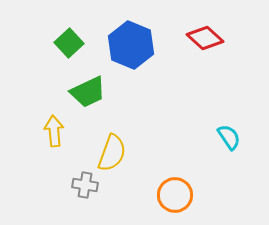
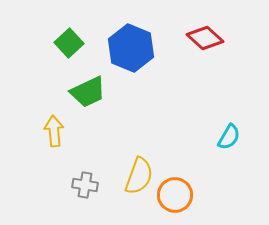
blue hexagon: moved 3 px down
cyan semicircle: rotated 64 degrees clockwise
yellow semicircle: moved 27 px right, 23 px down
